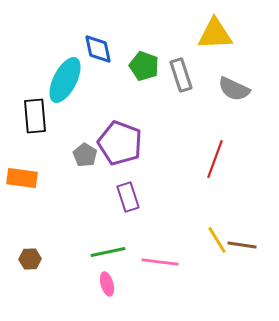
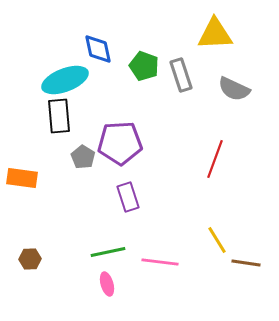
cyan ellipse: rotated 42 degrees clockwise
black rectangle: moved 24 px right
purple pentagon: rotated 24 degrees counterclockwise
gray pentagon: moved 2 px left, 2 px down
brown line: moved 4 px right, 18 px down
